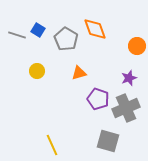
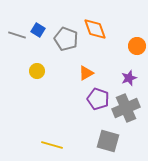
gray pentagon: rotated 10 degrees counterclockwise
orange triangle: moved 7 px right; rotated 14 degrees counterclockwise
yellow line: rotated 50 degrees counterclockwise
